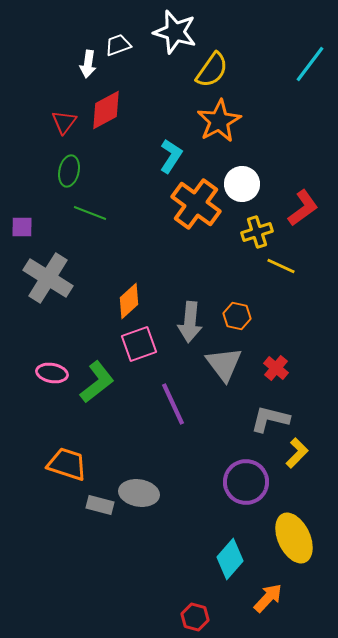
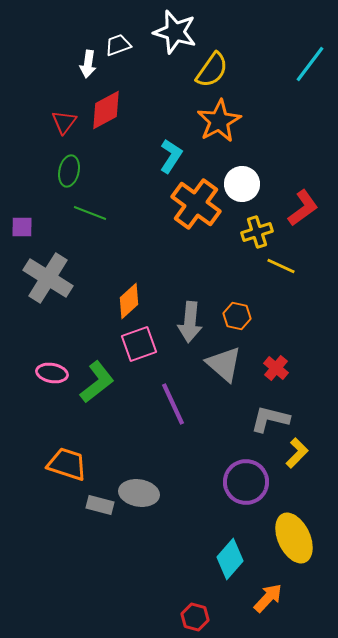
gray triangle: rotated 12 degrees counterclockwise
